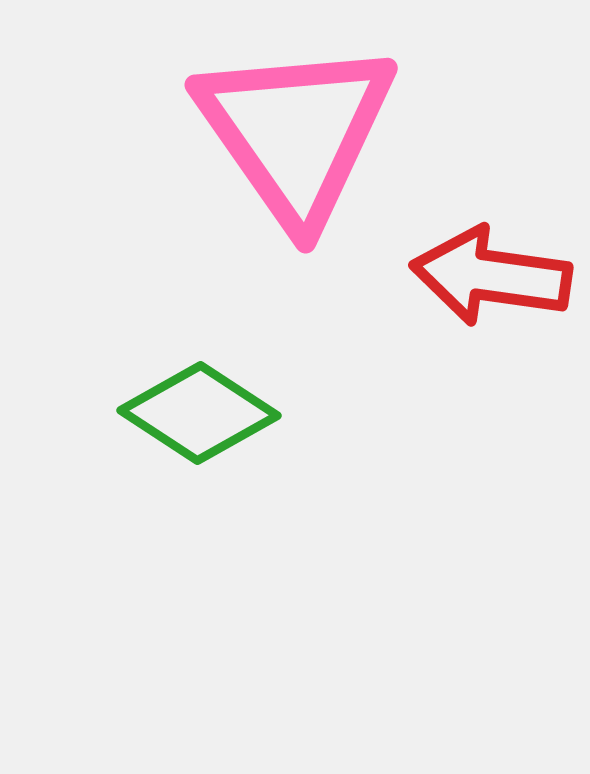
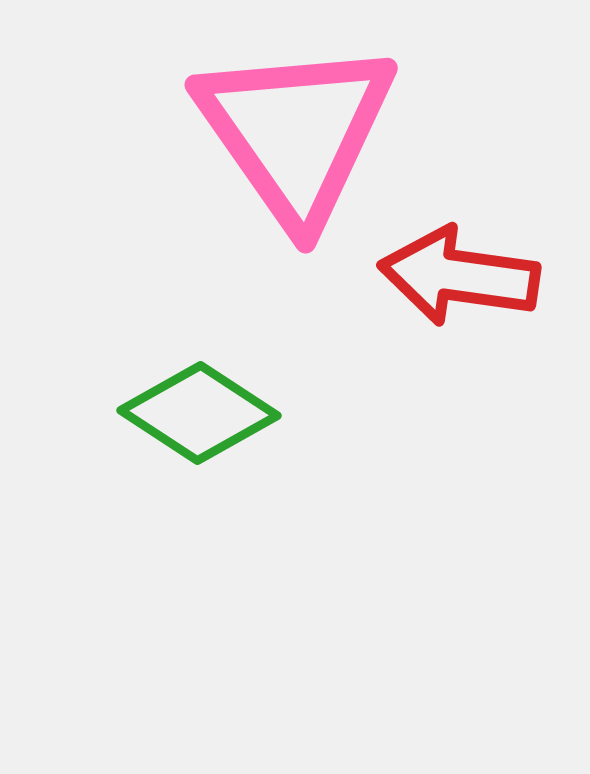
red arrow: moved 32 px left
